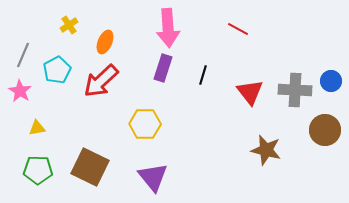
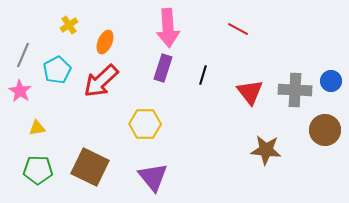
brown star: rotated 8 degrees counterclockwise
